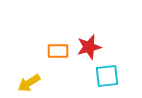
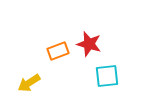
red star: moved 3 px up; rotated 30 degrees clockwise
orange rectangle: rotated 20 degrees counterclockwise
